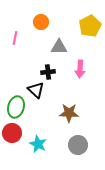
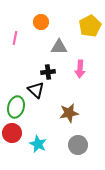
brown star: rotated 12 degrees counterclockwise
